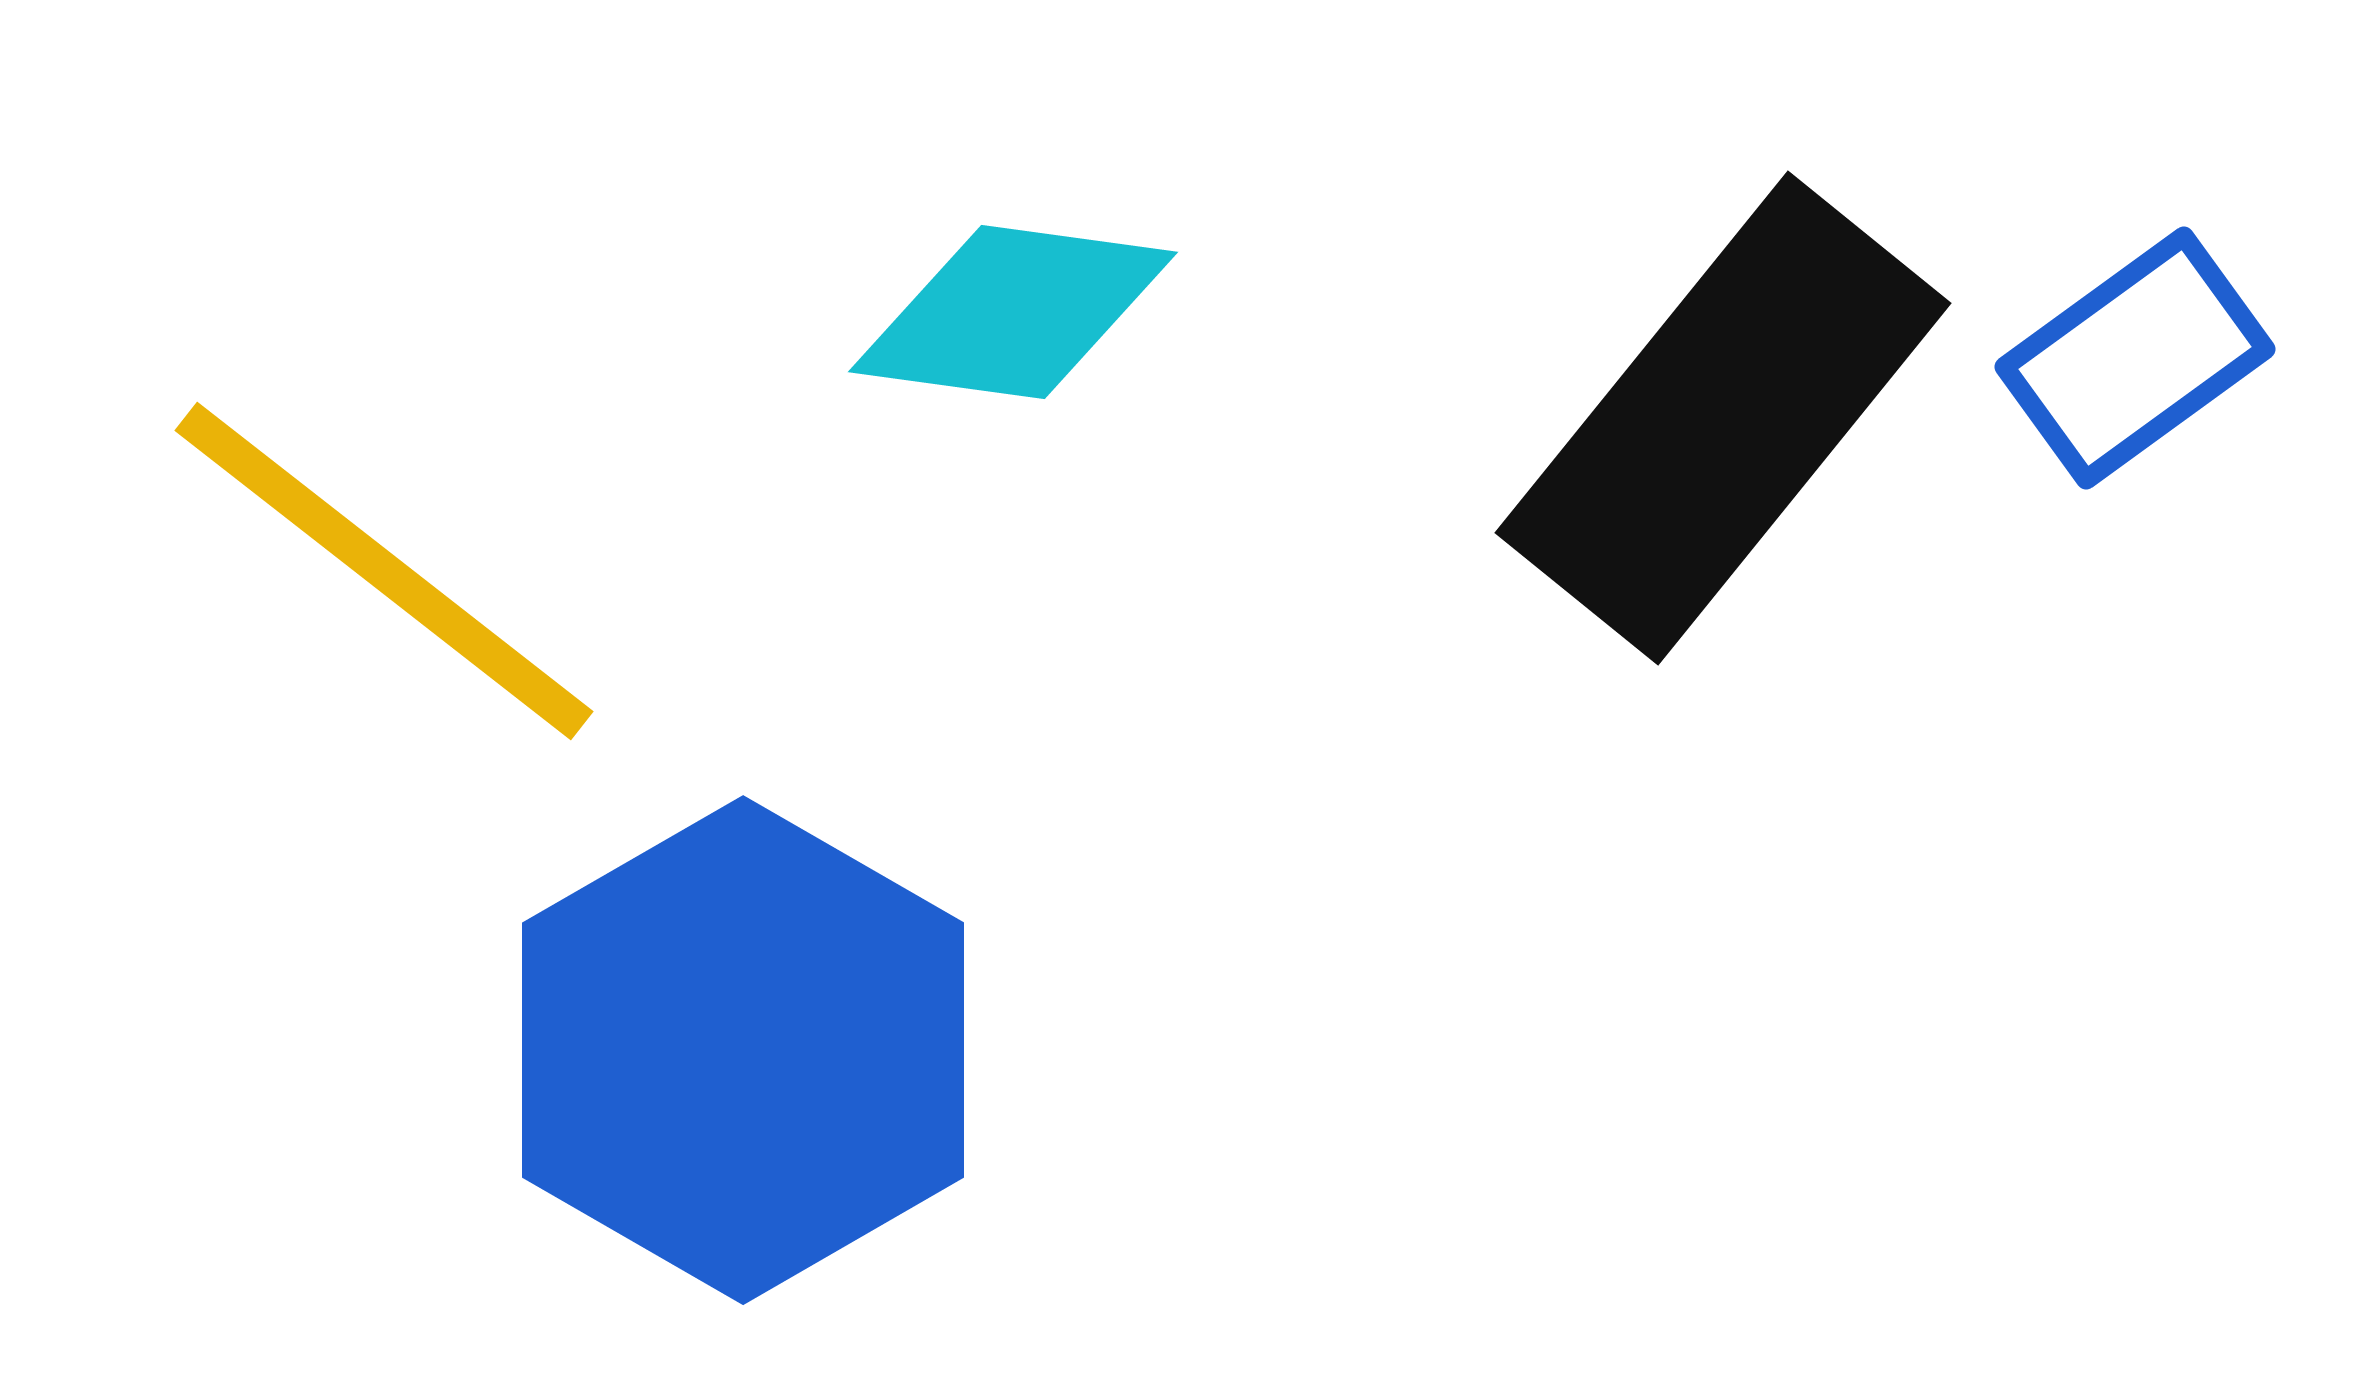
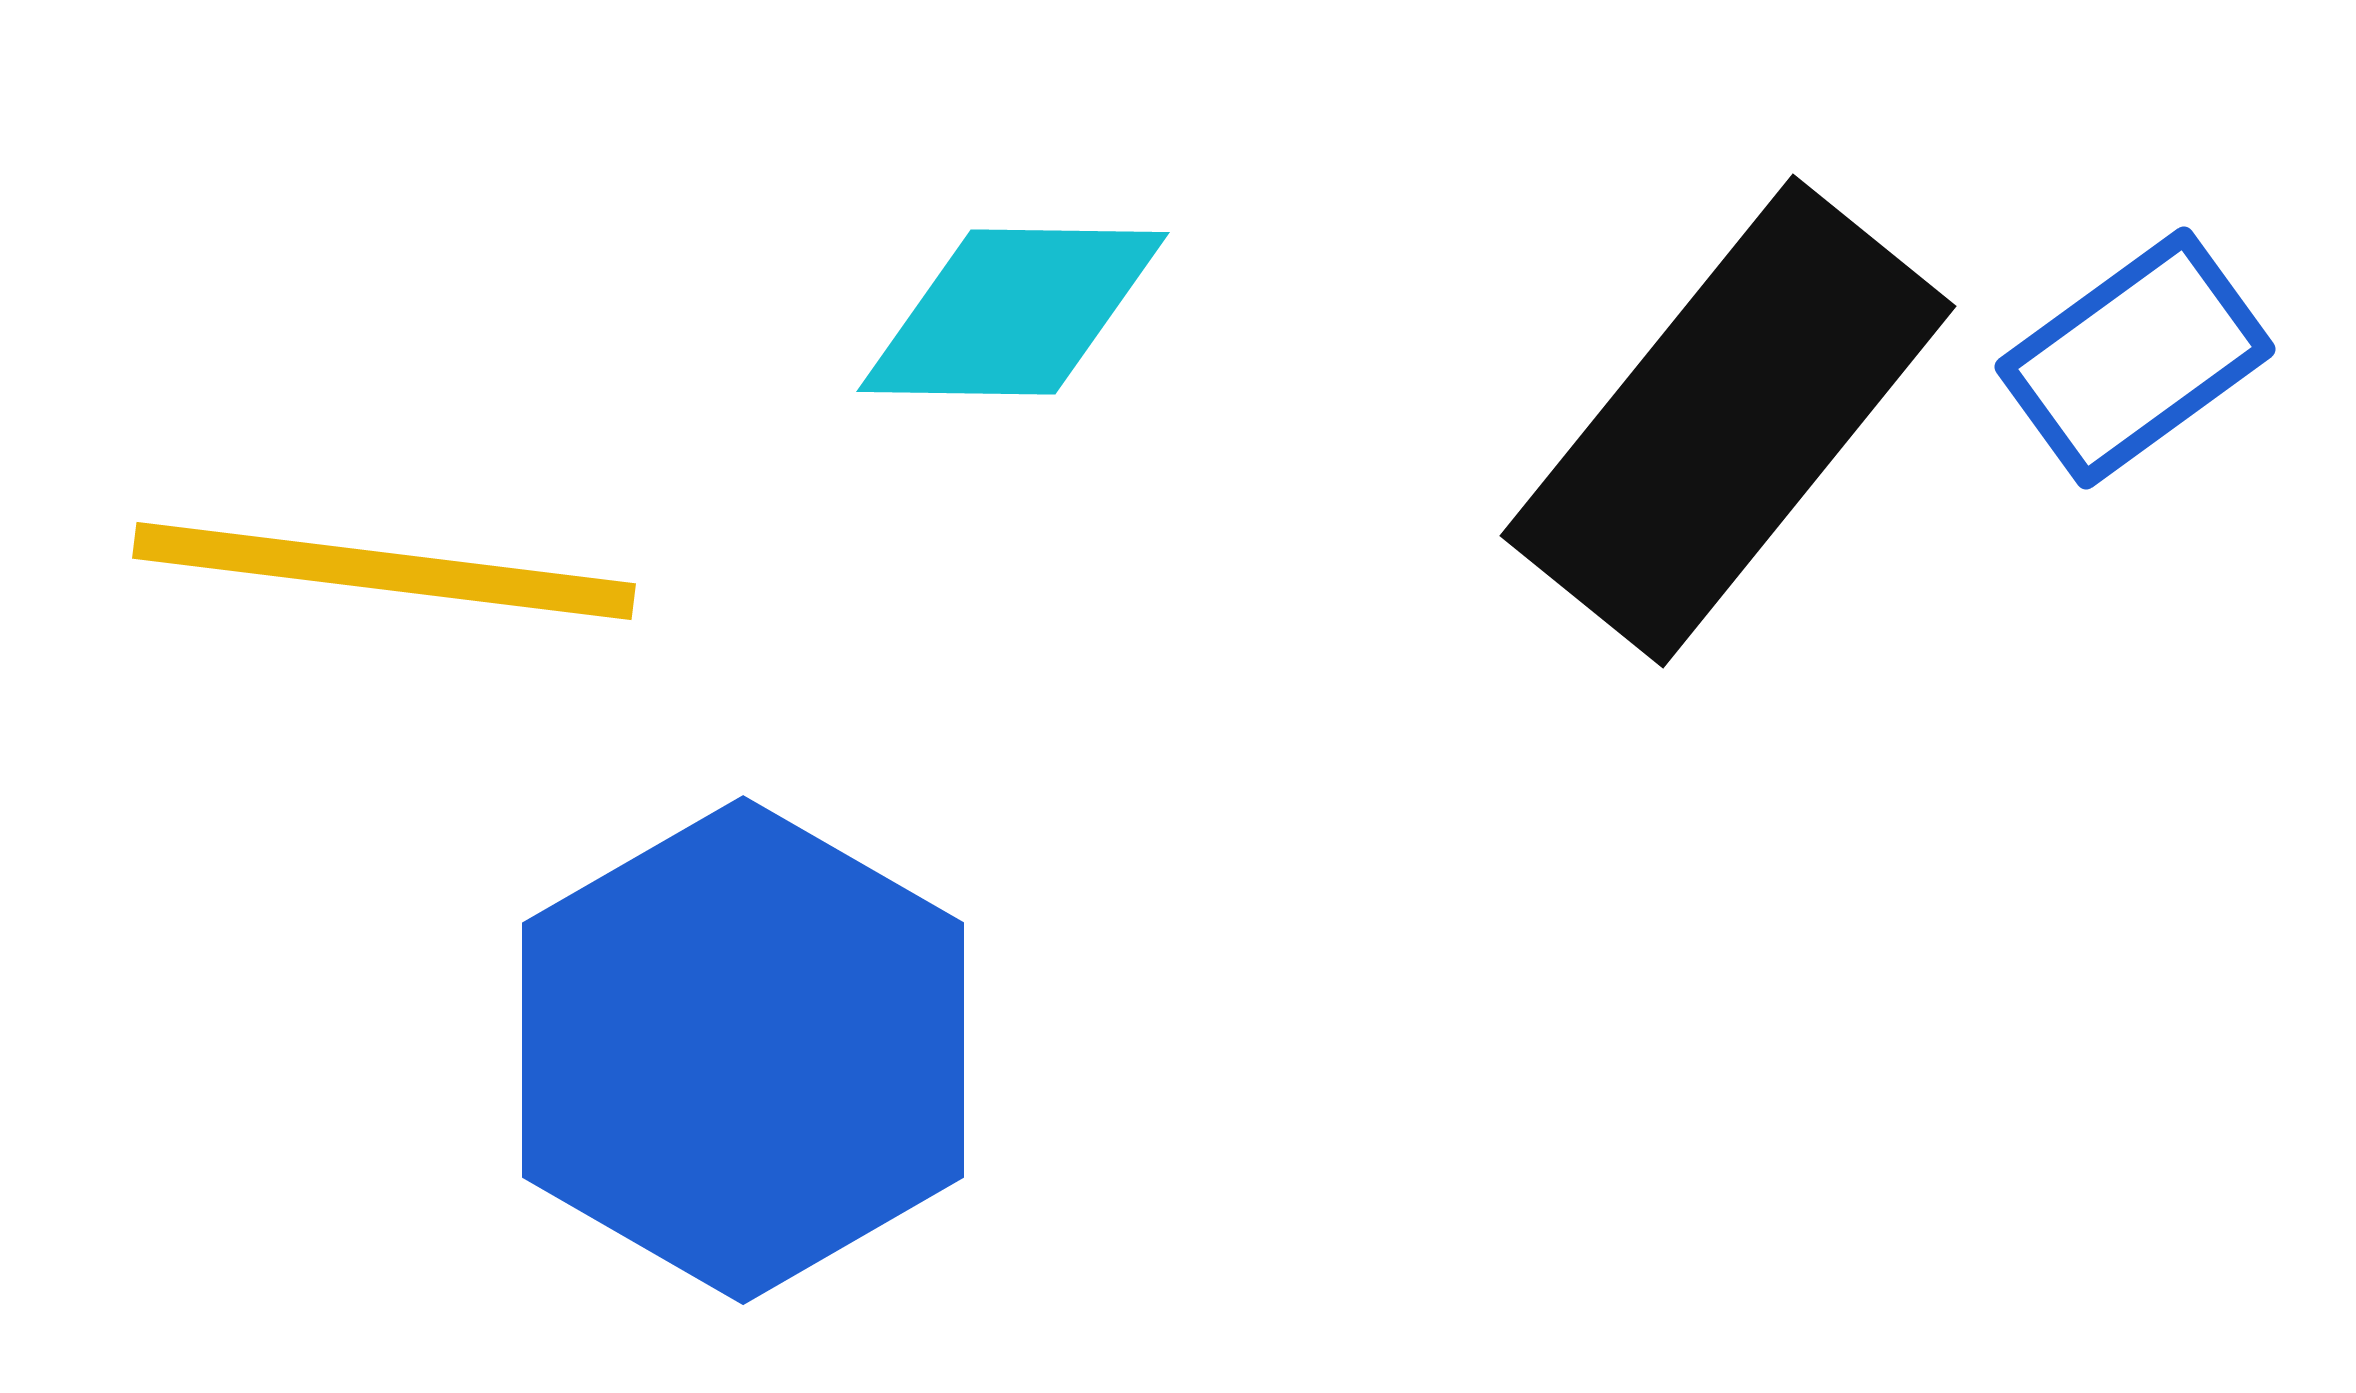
cyan diamond: rotated 7 degrees counterclockwise
black rectangle: moved 5 px right, 3 px down
yellow line: rotated 31 degrees counterclockwise
